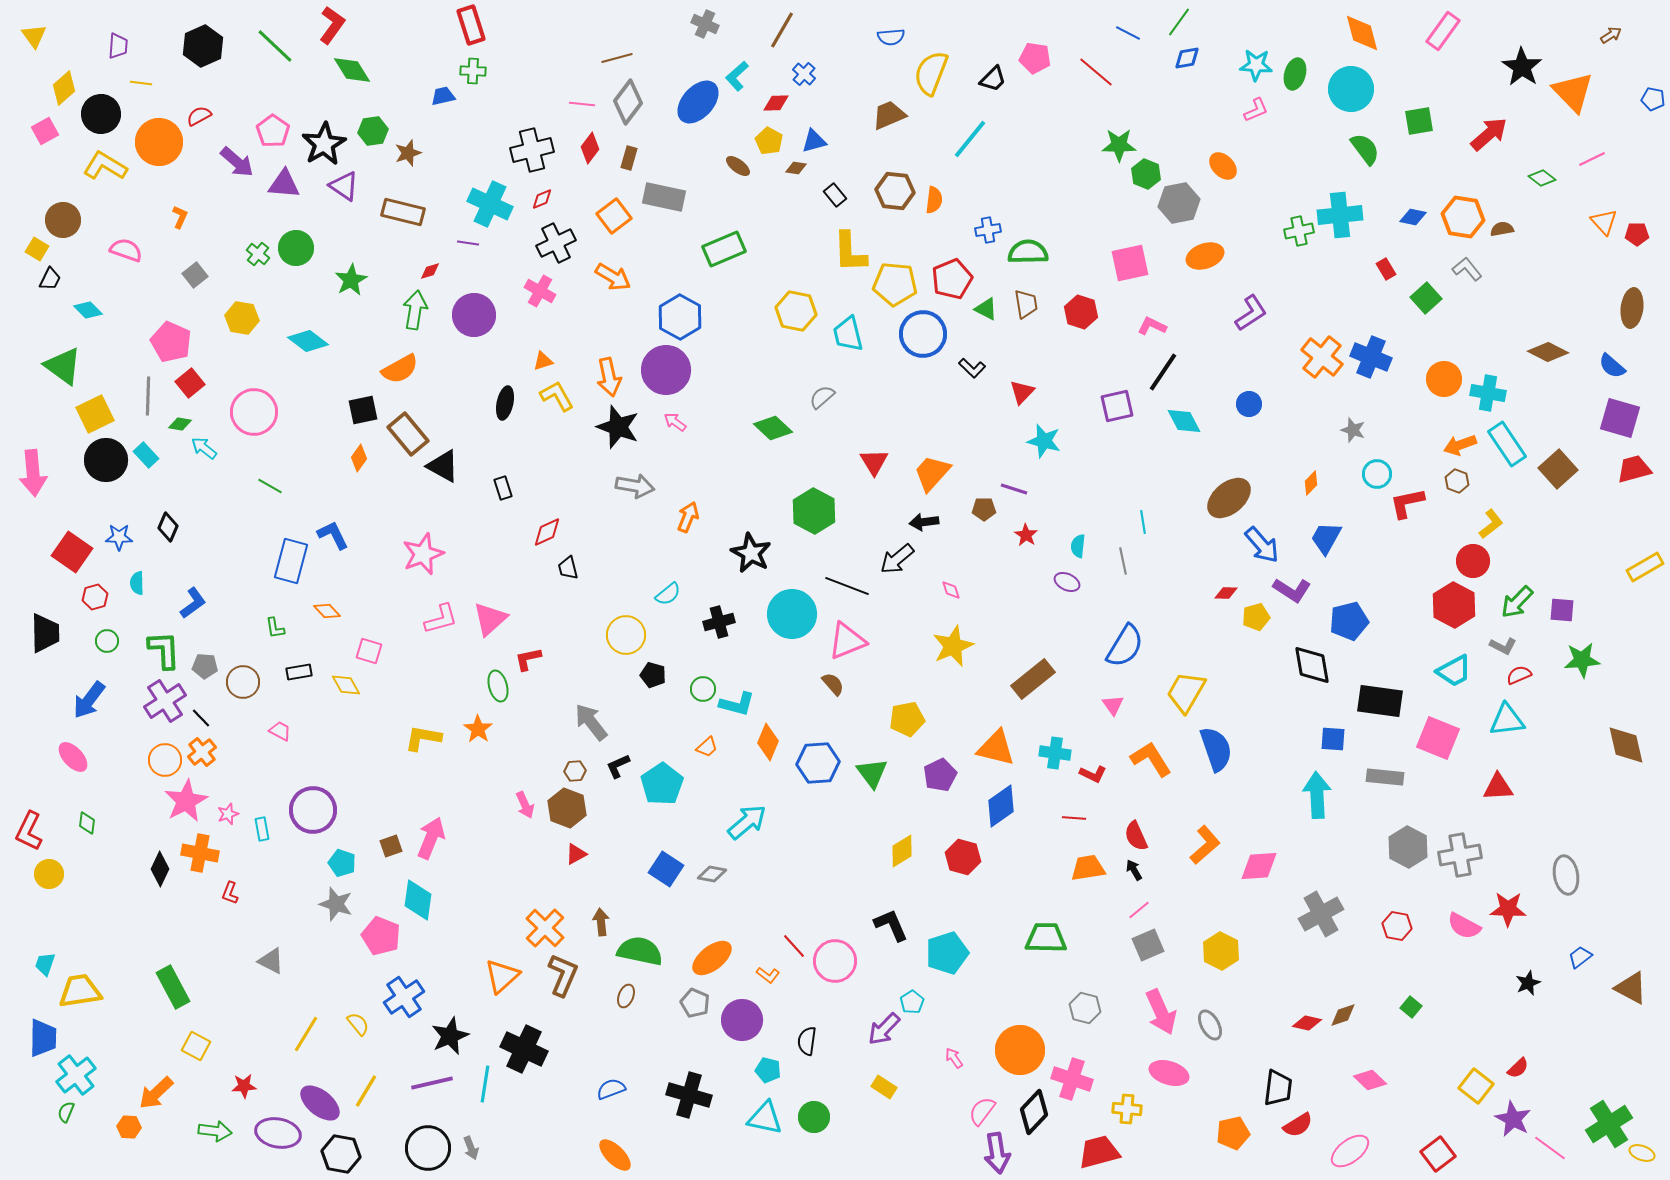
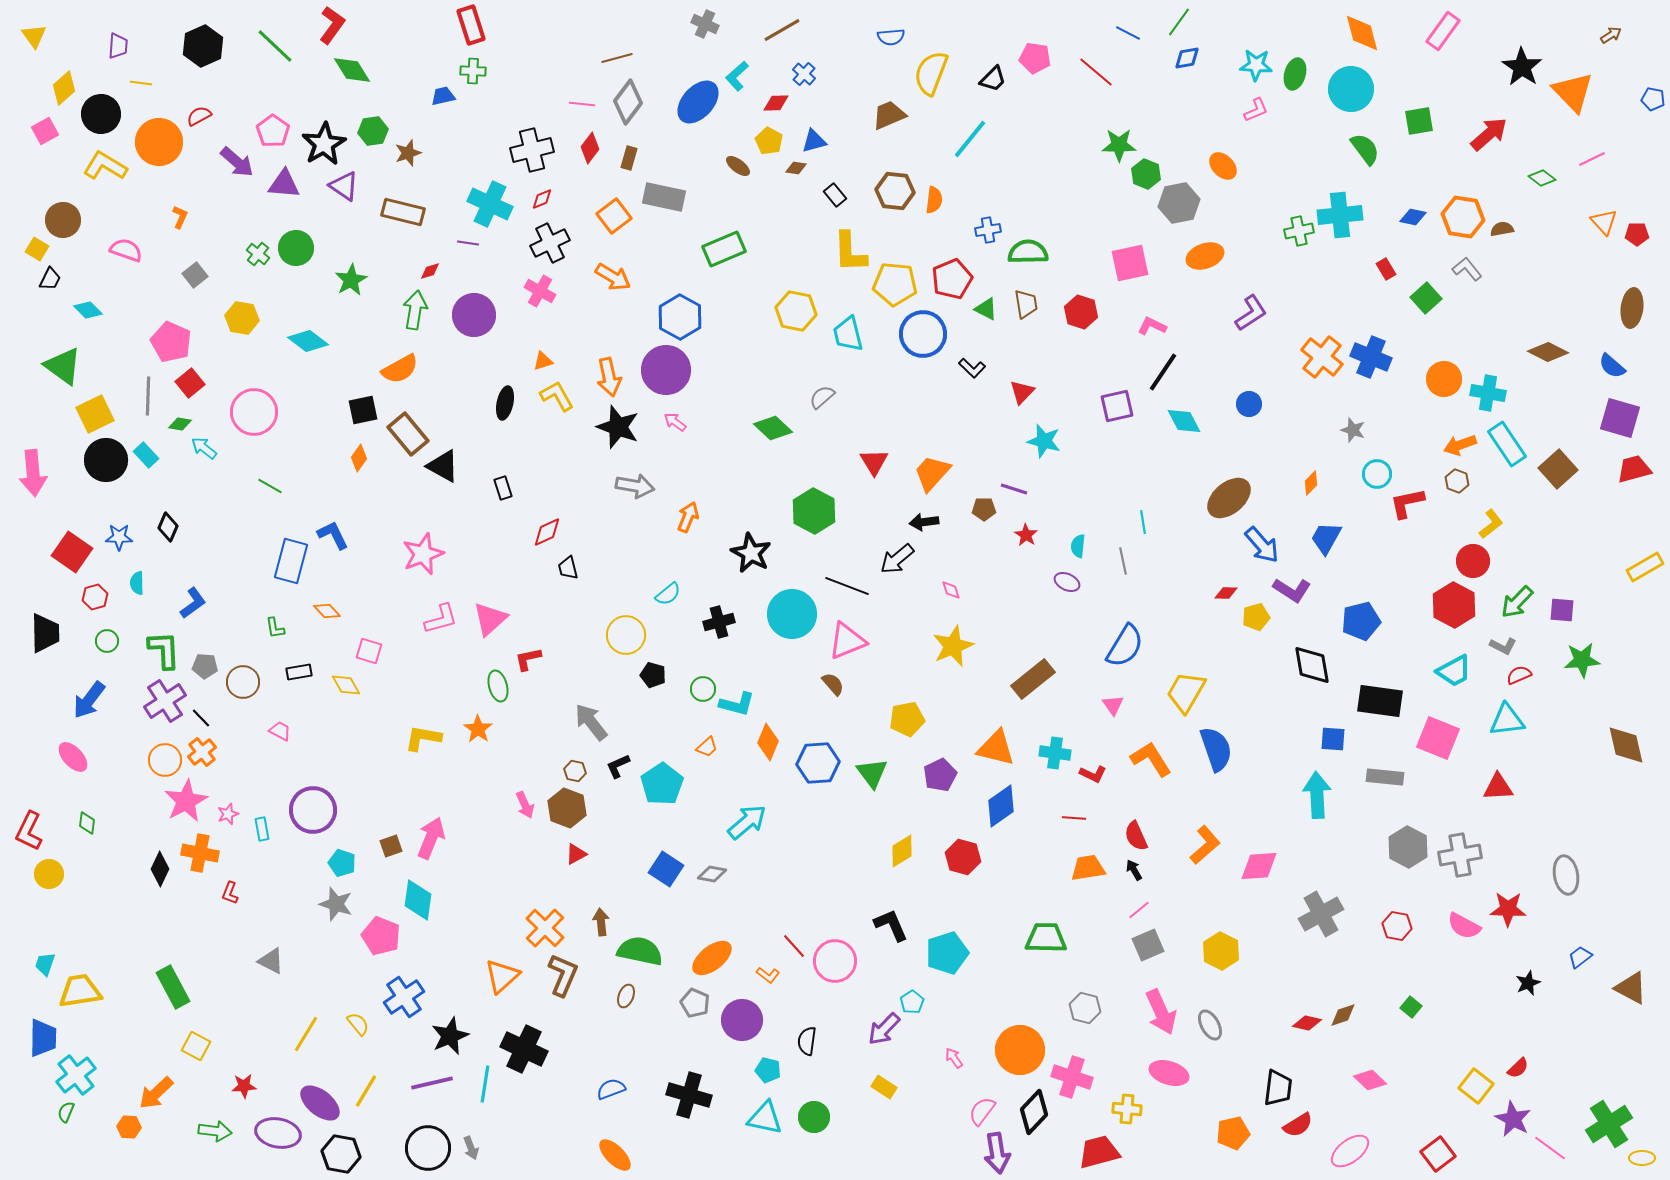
brown line at (782, 30): rotated 30 degrees clockwise
black cross at (556, 243): moved 6 px left
blue pentagon at (1349, 621): moved 12 px right
brown hexagon at (575, 771): rotated 15 degrees clockwise
pink cross at (1072, 1079): moved 2 px up
yellow ellipse at (1642, 1153): moved 5 px down; rotated 20 degrees counterclockwise
